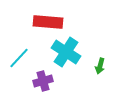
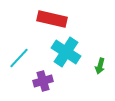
red rectangle: moved 4 px right, 3 px up; rotated 8 degrees clockwise
